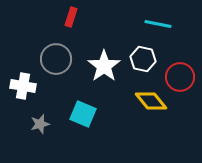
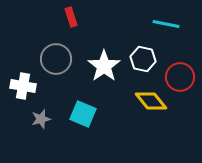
red rectangle: rotated 36 degrees counterclockwise
cyan line: moved 8 px right
gray star: moved 1 px right, 5 px up
